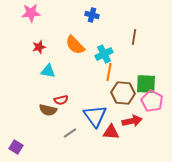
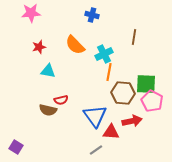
gray line: moved 26 px right, 17 px down
